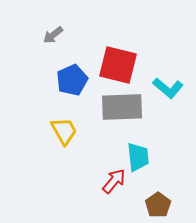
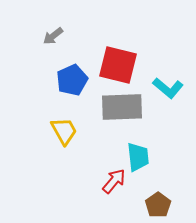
gray arrow: moved 1 px down
